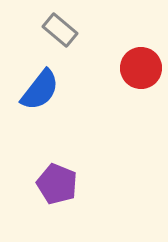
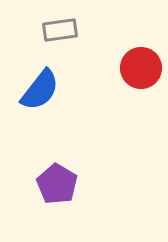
gray rectangle: rotated 48 degrees counterclockwise
purple pentagon: rotated 9 degrees clockwise
